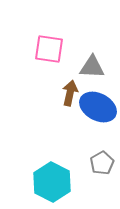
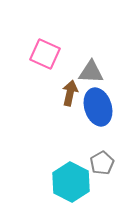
pink square: moved 4 px left, 5 px down; rotated 16 degrees clockwise
gray triangle: moved 1 px left, 5 px down
blue ellipse: rotated 45 degrees clockwise
cyan hexagon: moved 19 px right
